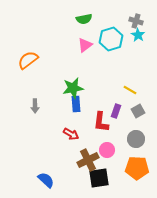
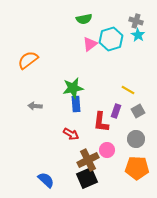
pink triangle: moved 5 px right, 1 px up
yellow line: moved 2 px left
gray arrow: rotated 96 degrees clockwise
black square: moved 12 px left; rotated 15 degrees counterclockwise
